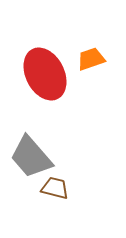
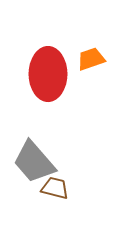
red ellipse: moved 3 px right; rotated 27 degrees clockwise
gray trapezoid: moved 3 px right, 5 px down
